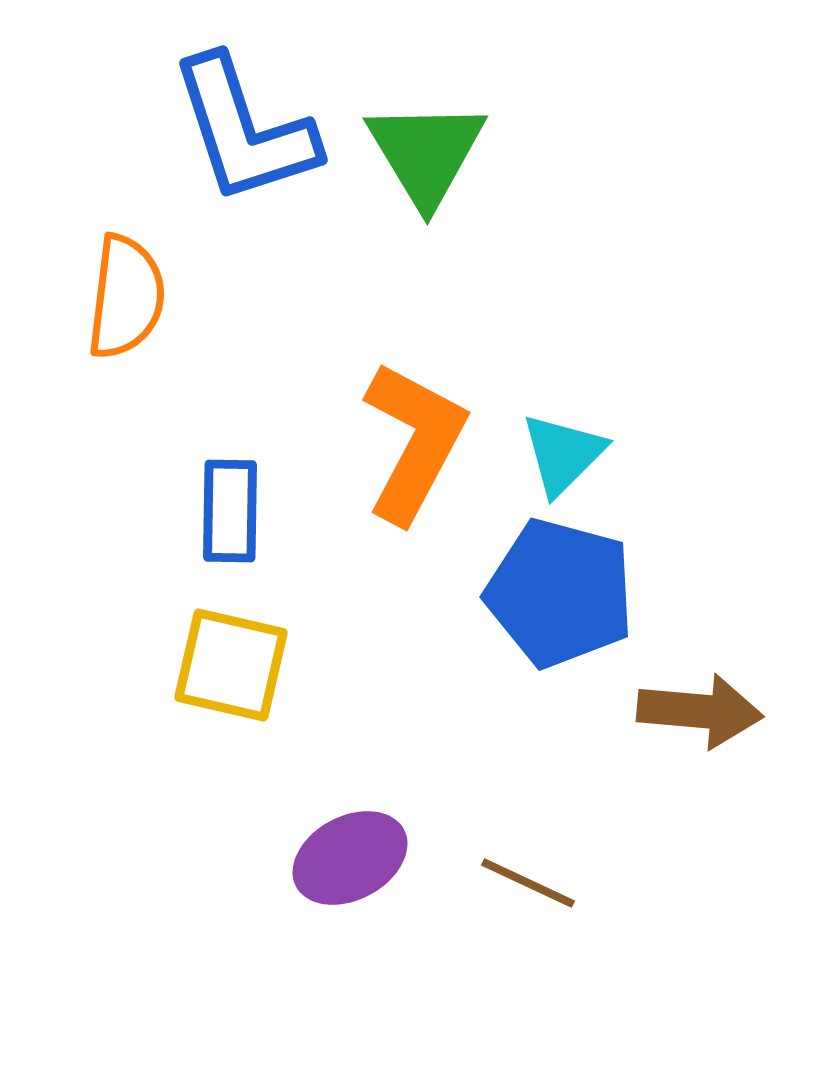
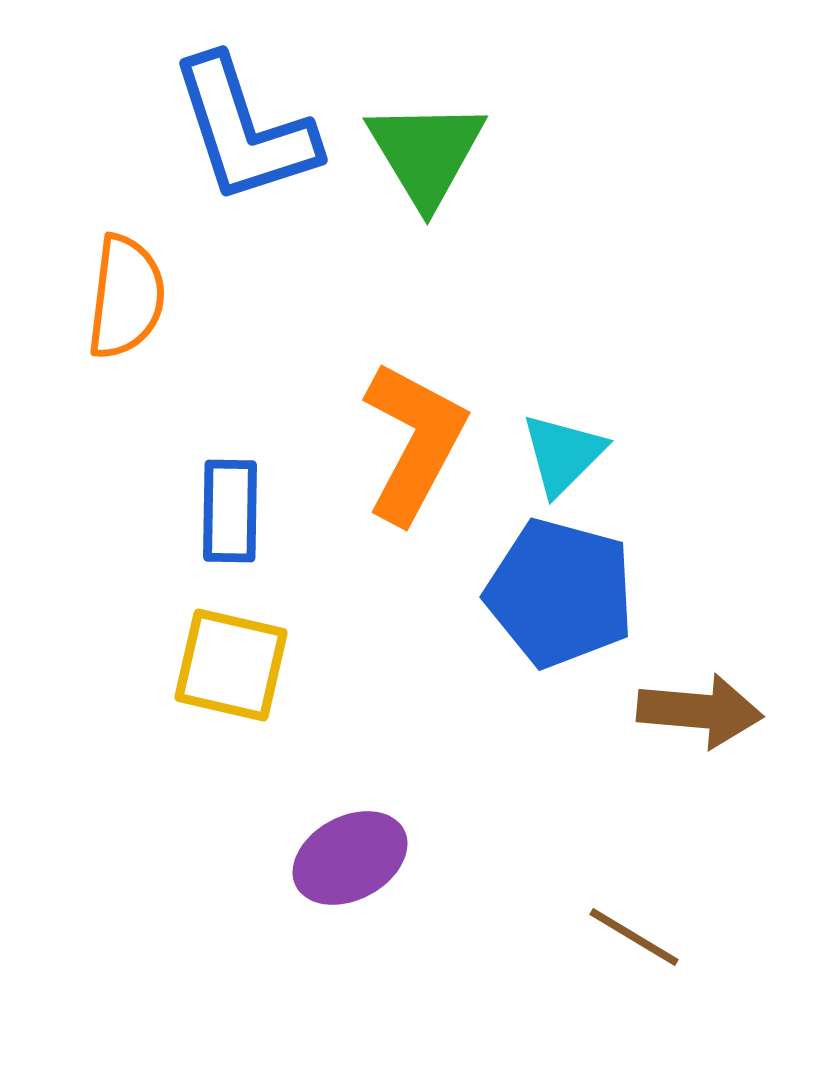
brown line: moved 106 px right, 54 px down; rotated 6 degrees clockwise
